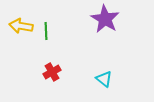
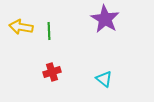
yellow arrow: moved 1 px down
green line: moved 3 px right
red cross: rotated 12 degrees clockwise
